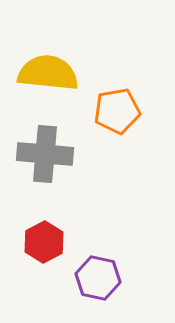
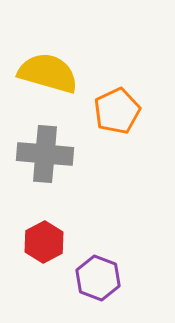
yellow semicircle: rotated 10 degrees clockwise
orange pentagon: rotated 15 degrees counterclockwise
purple hexagon: rotated 9 degrees clockwise
